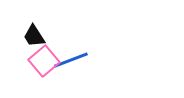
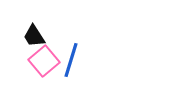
blue line: rotated 52 degrees counterclockwise
